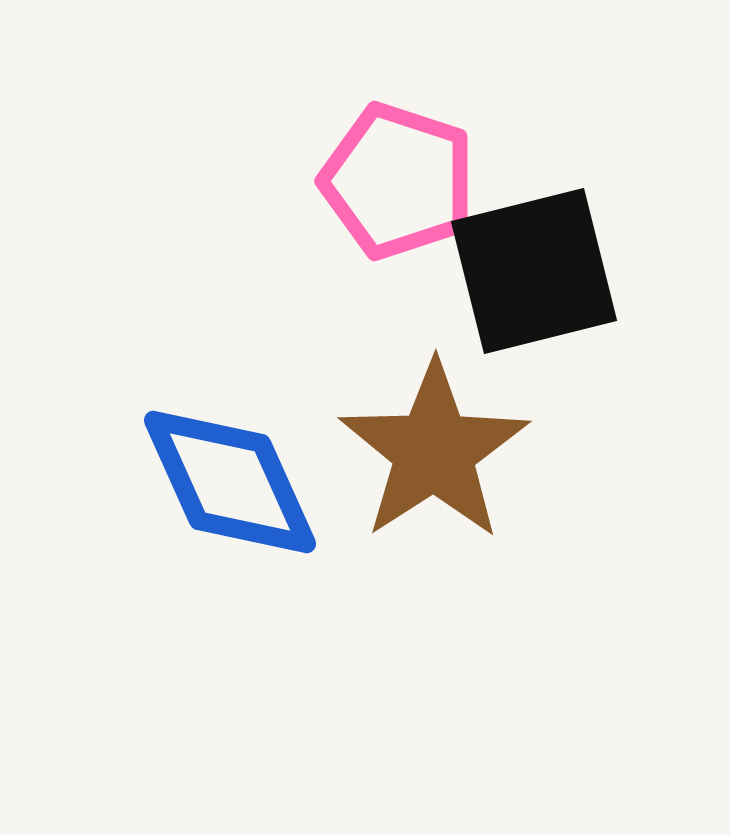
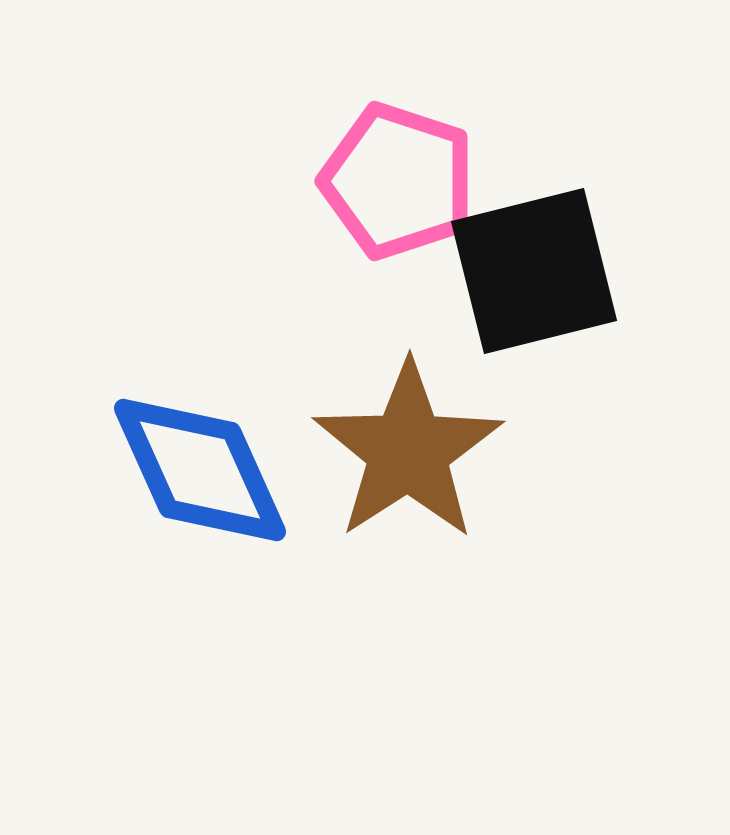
brown star: moved 26 px left
blue diamond: moved 30 px left, 12 px up
